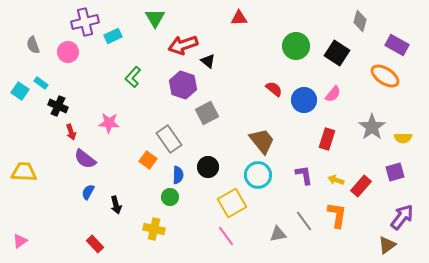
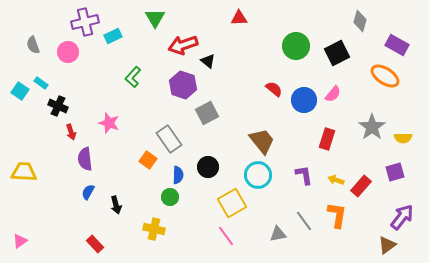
black square at (337, 53): rotated 30 degrees clockwise
pink star at (109, 123): rotated 15 degrees clockwise
purple semicircle at (85, 159): rotated 45 degrees clockwise
